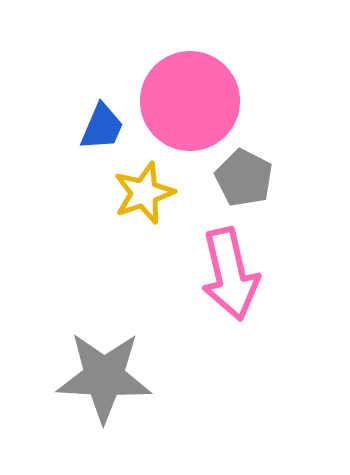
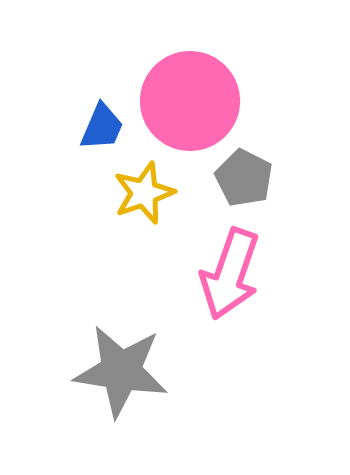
pink arrow: rotated 32 degrees clockwise
gray star: moved 17 px right, 6 px up; rotated 6 degrees clockwise
